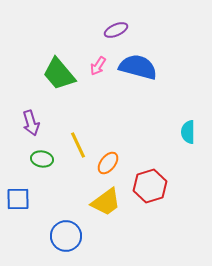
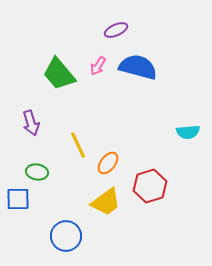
cyan semicircle: rotated 95 degrees counterclockwise
green ellipse: moved 5 px left, 13 px down
